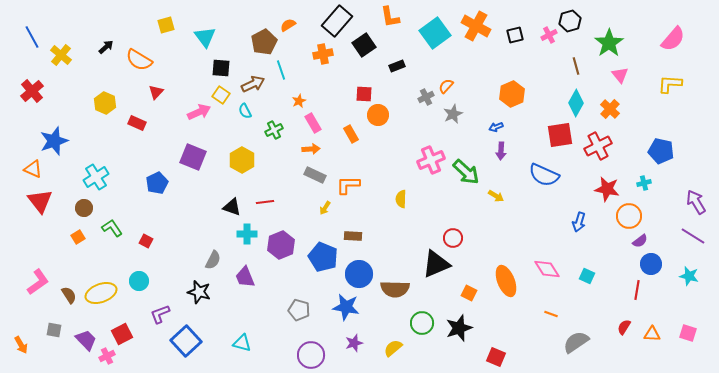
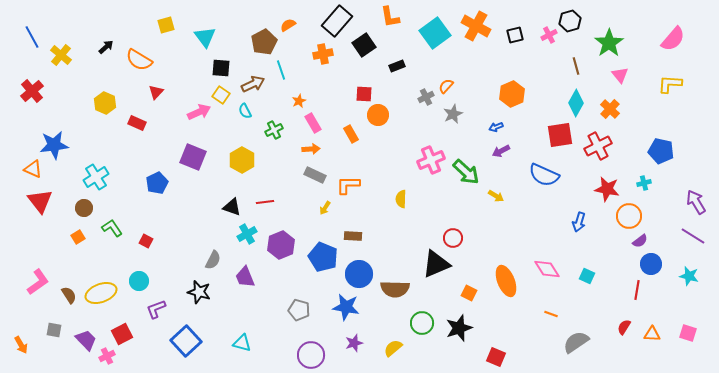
blue star at (54, 141): moved 4 px down; rotated 12 degrees clockwise
purple arrow at (501, 151): rotated 60 degrees clockwise
cyan cross at (247, 234): rotated 30 degrees counterclockwise
purple L-shape at (160, 314): moved 4 px left, 5 px up
